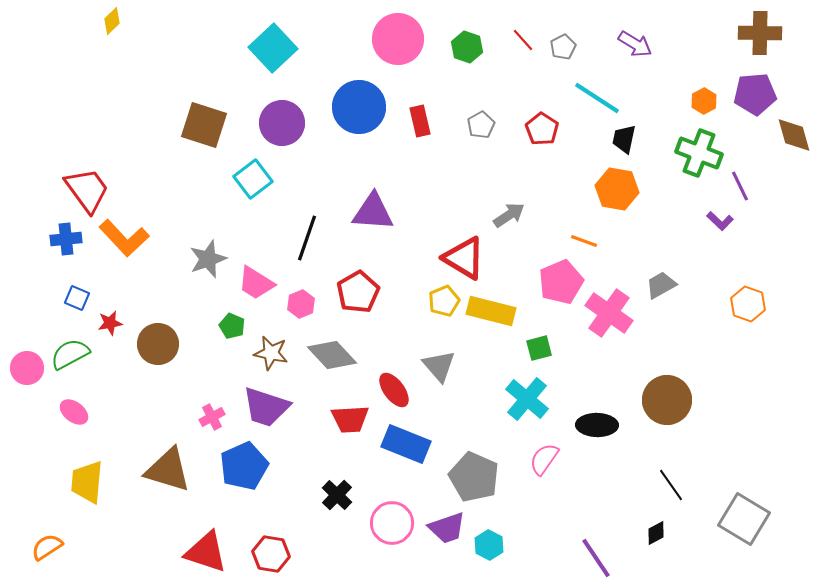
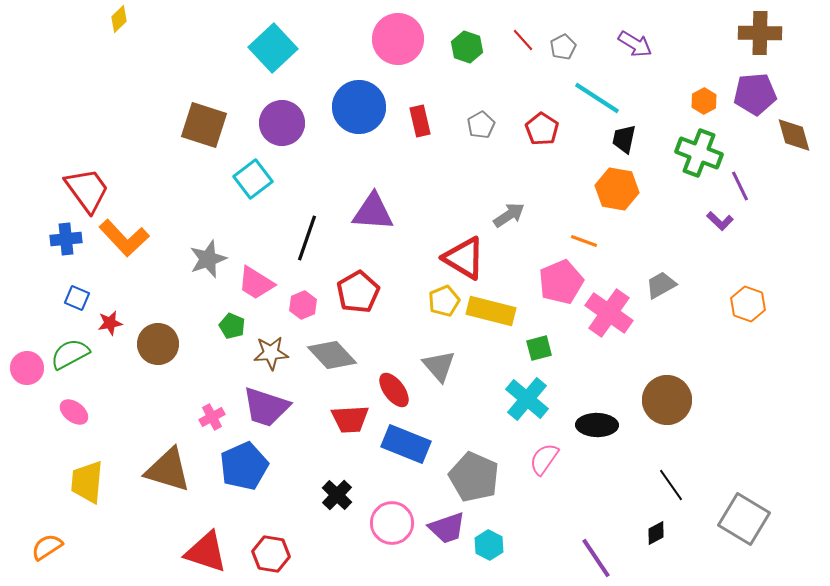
yellow diamond at (112, 21): moved 7 px right, 2 px up
pink hexagon at (301, 304): moved 2 px right, 1 px down
brown star at (271, 353): rotated 16 degrees counterclockwise
